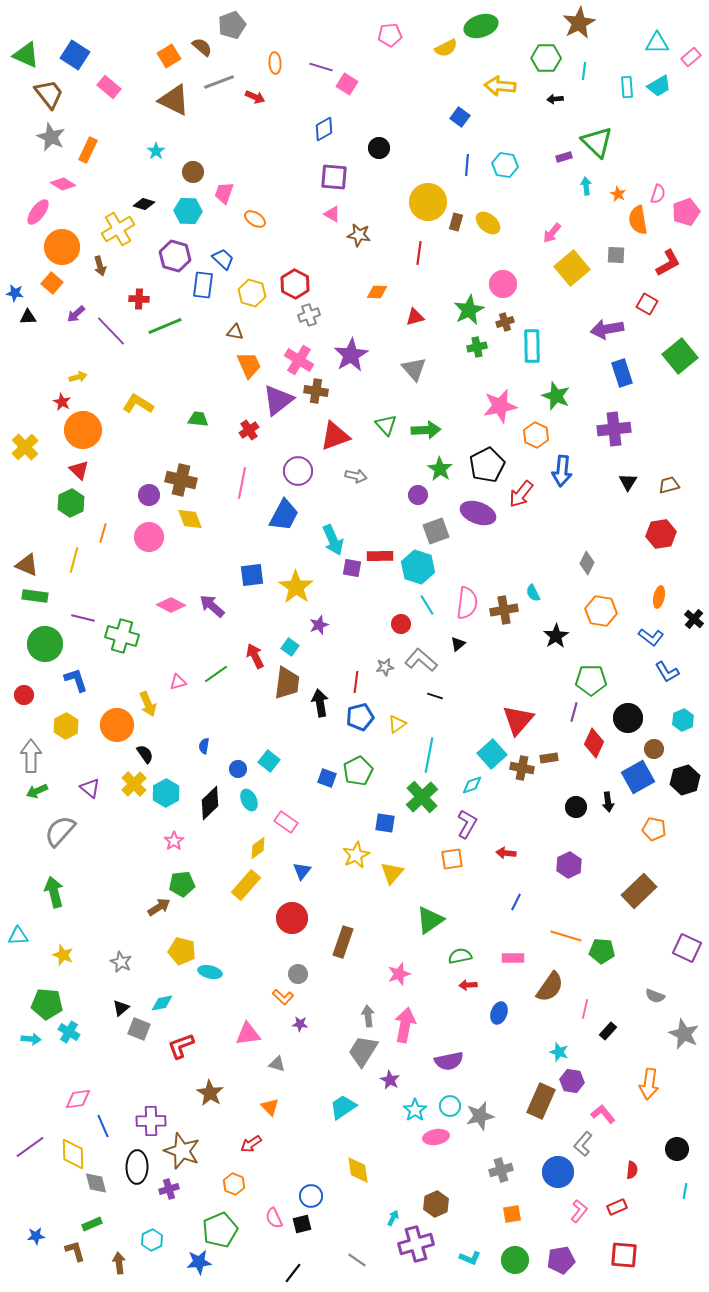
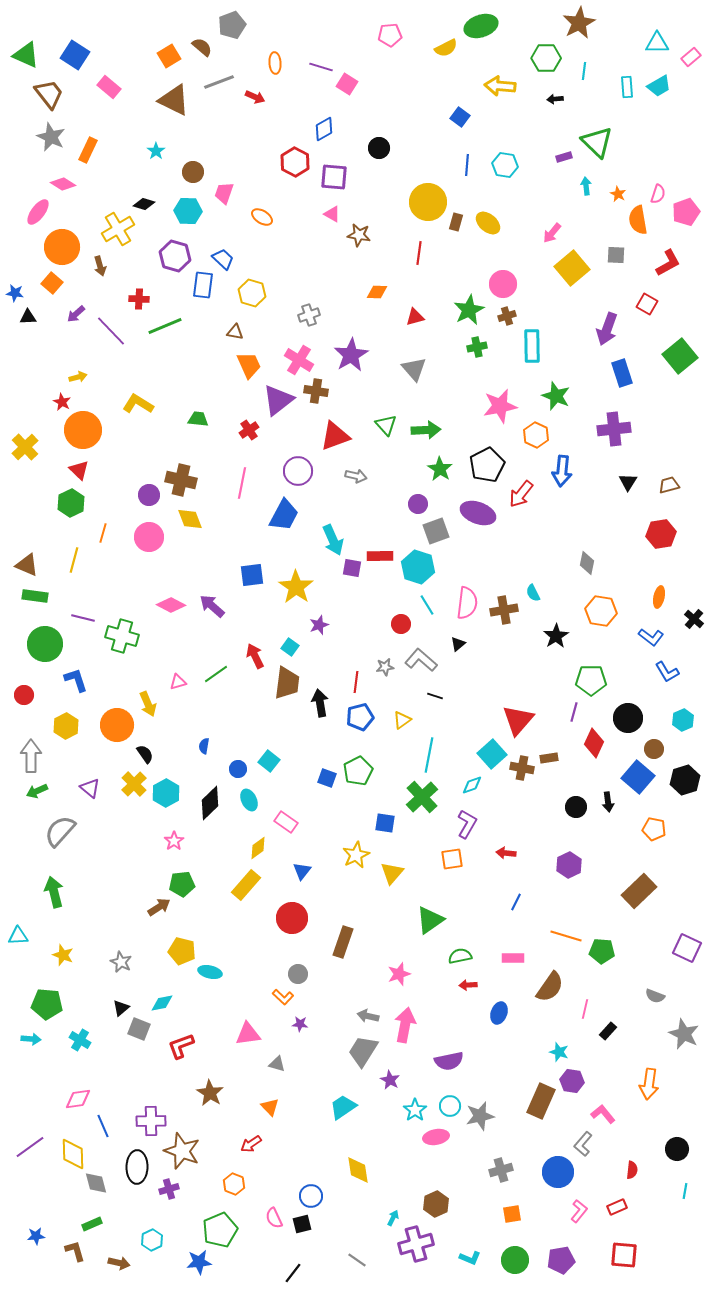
orange ellipse at (255, 219): moved 7 px right, 2 px up
red hexagon at (295, 284): moved 122 px up
brown cross at (505, 322): moved 2 px right, 6 px up
purple arrow at (607, 329): rotated 60 degrees counterclockwise
purple circle at (418, 495): moved 9 px down
gray diamond at (587, 563): rotated 15 degrees counterclockwise
yellow triangle at (397, 724): moved 5 px right, 4 px up
blue square at (638, 777): rotated 20 degrees counterclockwise
gray arrow at (368, 1016): rotated 70 degrees counterclockwise
cyan cross at (69, 1032): moved 11 px right, 8 px down
brown arrow at (119, 1263): rotated 110 degrees clockwise
